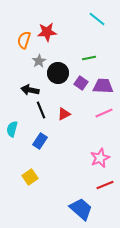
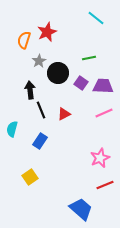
cyan line: moved 1 px left, 1 px up
red star: rotated 18 degrees counterclockwise
black arrow: rotated 72 degrees clockwise
